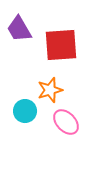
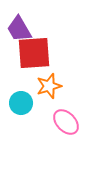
red square: moved 27 px left, 8 px down
orange star: moved 1 px left, 4 px up
cyan circle: moved 4 px left, 8 px up
